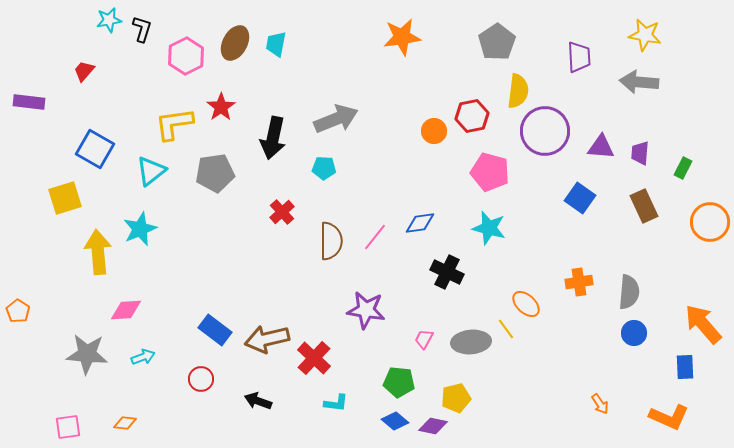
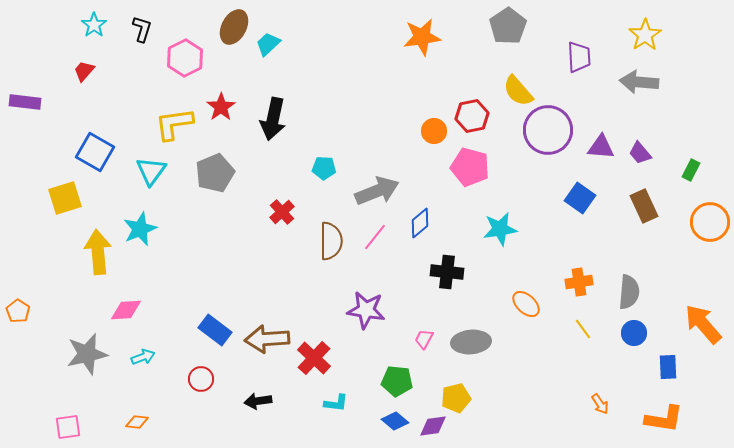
cyan star at (109, 20): moved 15 px left, 5 px down; rotated 25 degrees counterclockwise
yellow star at (645, 35): rotated 28 degrees clockwise
orange star at (402, 37): moved 20 px right
gray pentagon at (497, 42): moved 11 px right, 16 px up
brown ellipse at (235, 43): moved 1 px left, 16 px up
cyan trapezoid at (276, 44): moved 8 px left; rotated 36 degrees clockwise
pink hexagon at (186, 56): moved 1 px left, 2 px down
yellow semicircle at (518, 91): rotated 132 degrees clockwise
purple rectangle at (29, 102): moved 4 px left
gray arrow at (336, 119): moved 41 px right, 72 px down
purple circle at (545, 131): moved 3 px right, 1 px up
black arrow at (273, 138): moved 19 px up
blue square at (95, 149): moved 3 px down
purple trapezoid at (640, 153): rotated 45 degrees counterclockwise
green rectangle at (683, 168): moved 8 px right, 2 px down
cyan triangle at (151, 171): rotated 16 degrees counterclockwise
pink pentagon at (490, 172): moved 20 px left, 5 px up
gray pentagon at (215, 173): rotated 15 degrees counterclockwise
blue diamond at (420, 223): rotated 32 degrees counterclockwise
cyan star at (489, 228): moved 11 px right, 1 px down; rotated 24 degrees counterclockwise
black cross at (447, 272): rotated 20 degrees counterclockwise
yellow line at (506, 329): moved 77 px right
brown arrow at (267, 339): rotated 9 degrees clockwise
gray star at (87, 354): rotated 18 degrees counterclockwise
blue rectangle at (685, 367): moved 17 px left
green pentagon at (399, 382): moved 2 px left, 1 px up
black arrow at (258, 401): rotated 28 degrees counterclockwise
orange L-shape at (669, 417): moved 5 px left, 2 px down; rotated 15 degrees counterclockwise
orange diamond at (125, 423): moved 12 px right, 1 px up
purple diamond at (433, 426): rotated 20 degrees counterclockwise
